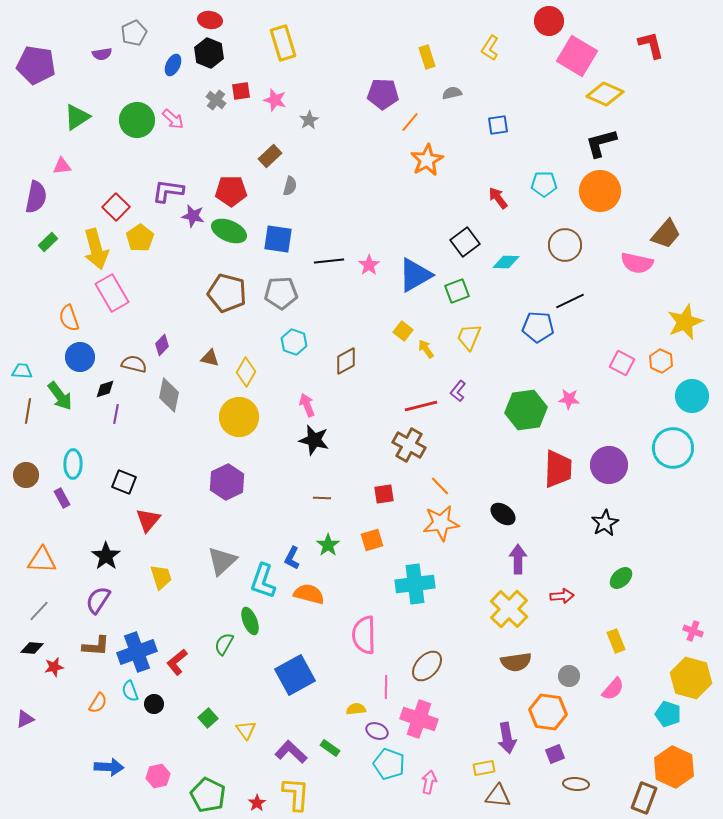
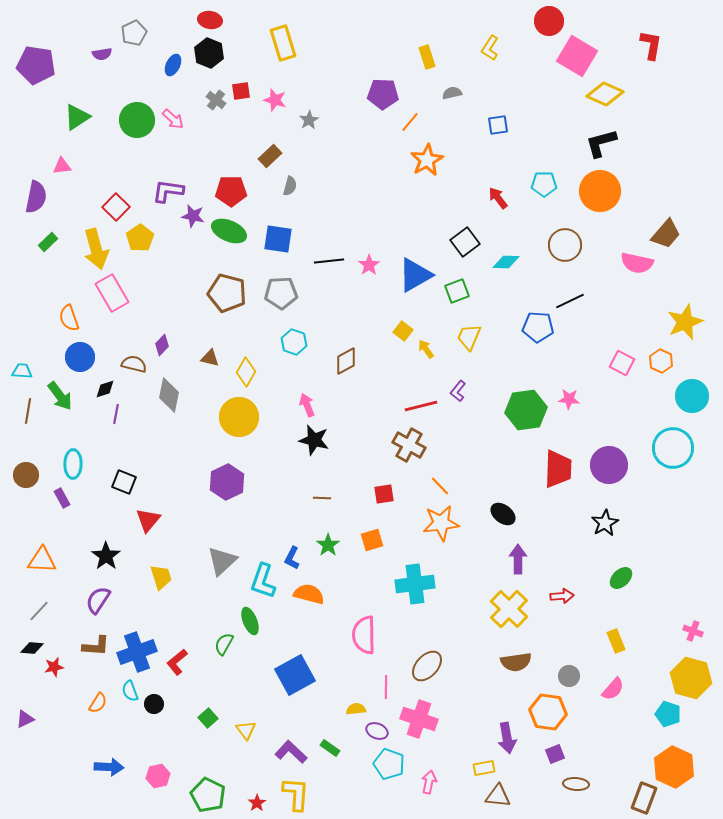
red L-shape at (651, 45): rotated 24 degrees clockwise
